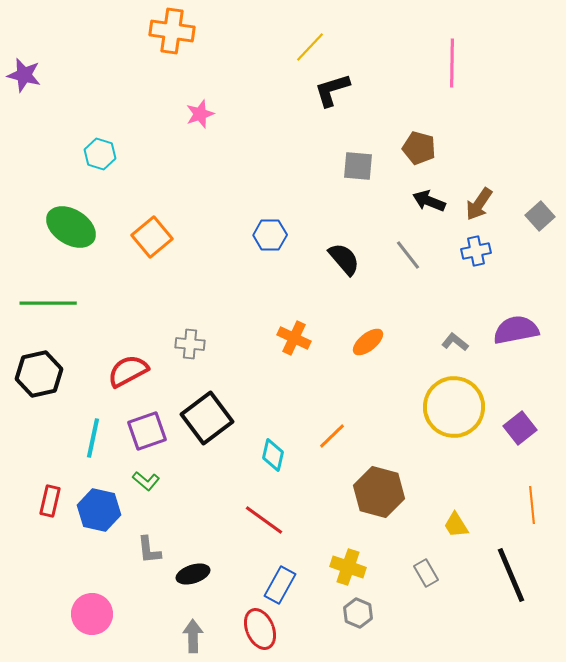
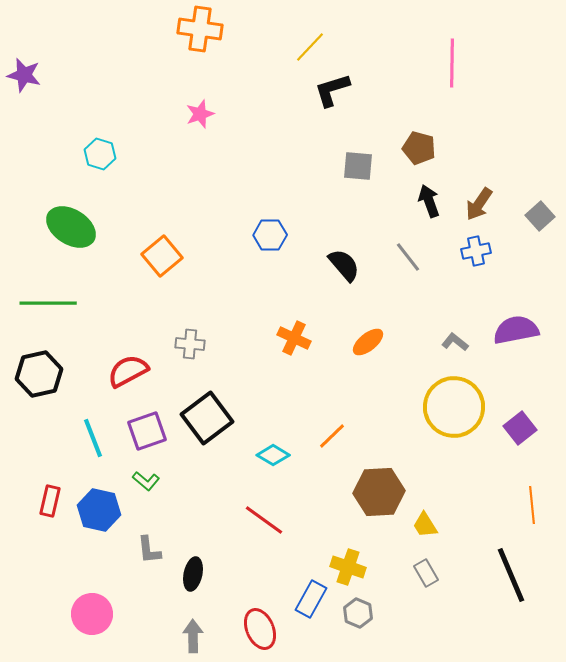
orange cross at (172, 31): moved 28 px right, 2 px up
black arrow at (429, 201): rotated 48 degrees clockwise
orange square at (152, 237): moved 10 px right, 19 px down
gray line at (408, 255): moved 2 px down
black semicircle at (344, 259): moved 6 px down
cyan line at (93, 438): rotated 33 degrees counterclockwise
cyan diamond at (273, 455): rotated 72 degrees counterclockwise
brown hexagon at (379, 492): rotated 18 degrees counterclockwise
yellow trapezoid at (456, 525): moved 31 px left
black ellipse at (193, 574): rotated 60 degrees counterclockwise
blue rectangle at (280, 585): moved 31 px right, 14 px down
